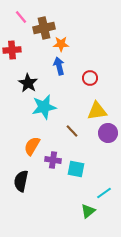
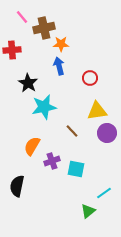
pink line: moved 1 px right
purple circle: moved 1 px left
purple cross: moved 1 px left, 1 px down; rotated 28 degrees counterclockwise
black semicircle: moved 4 px left, 5 px down
